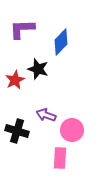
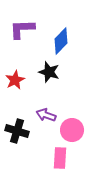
blue diamond: moved 1 px up
black star: moved 11 px right, 3 px down
